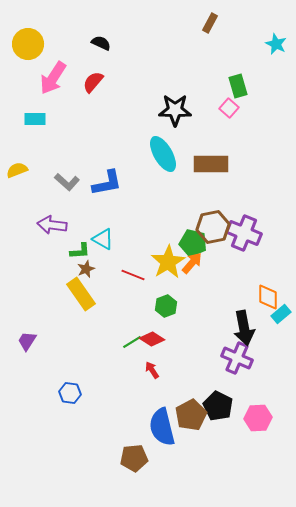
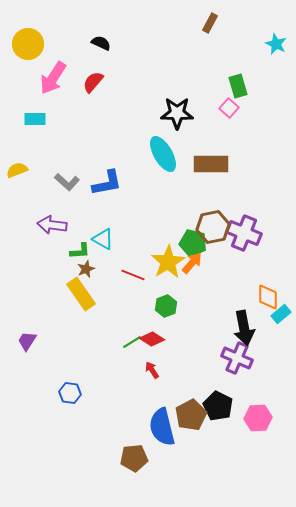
black star at (175, 110): moved 2 px right, 3 px down
